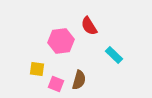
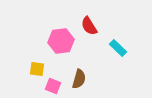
cyan rectangle: moved 4 px right, 7 px up
brown semicircle: moved 1 px up
pink square: moved 3 px left, 2 px down
